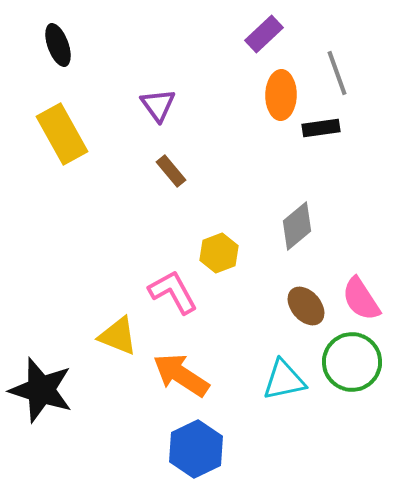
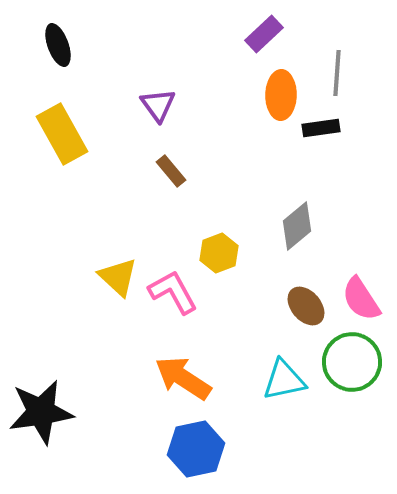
gray line: rotated 24 degrees clockwise
yellow triangle: moved 59 px up; rotated 21 degrees clockwise
orange arrow: moved 2 px right, 3 px down
black star: moved 22 px down; rotated 26 degrees counterclockwise
blue hexagon: rotated 14 degrees clockwise
